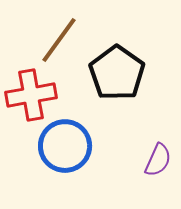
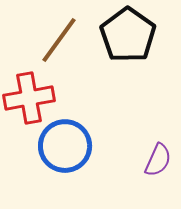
black pentagon: moved 11 px right, 38 px up
red cross: moved 2 px left, 3 px down
